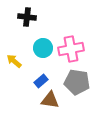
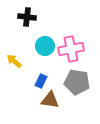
cyan circle: moved 2 px right, 2 px up
blue rectangle: rotated 24 degrees counterclockwise
